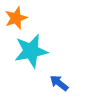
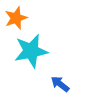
blue arrow: moved 1 px right, 1 px down
